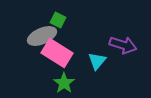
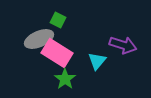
gray ellipse: moved 3 px left, 3 px down
green star: moved 1 px right, 4 px up
